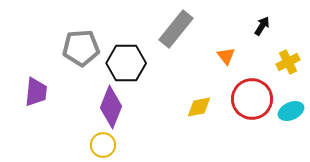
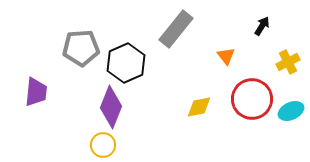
black hexagon: rotated 24 degrees counterclockwise
